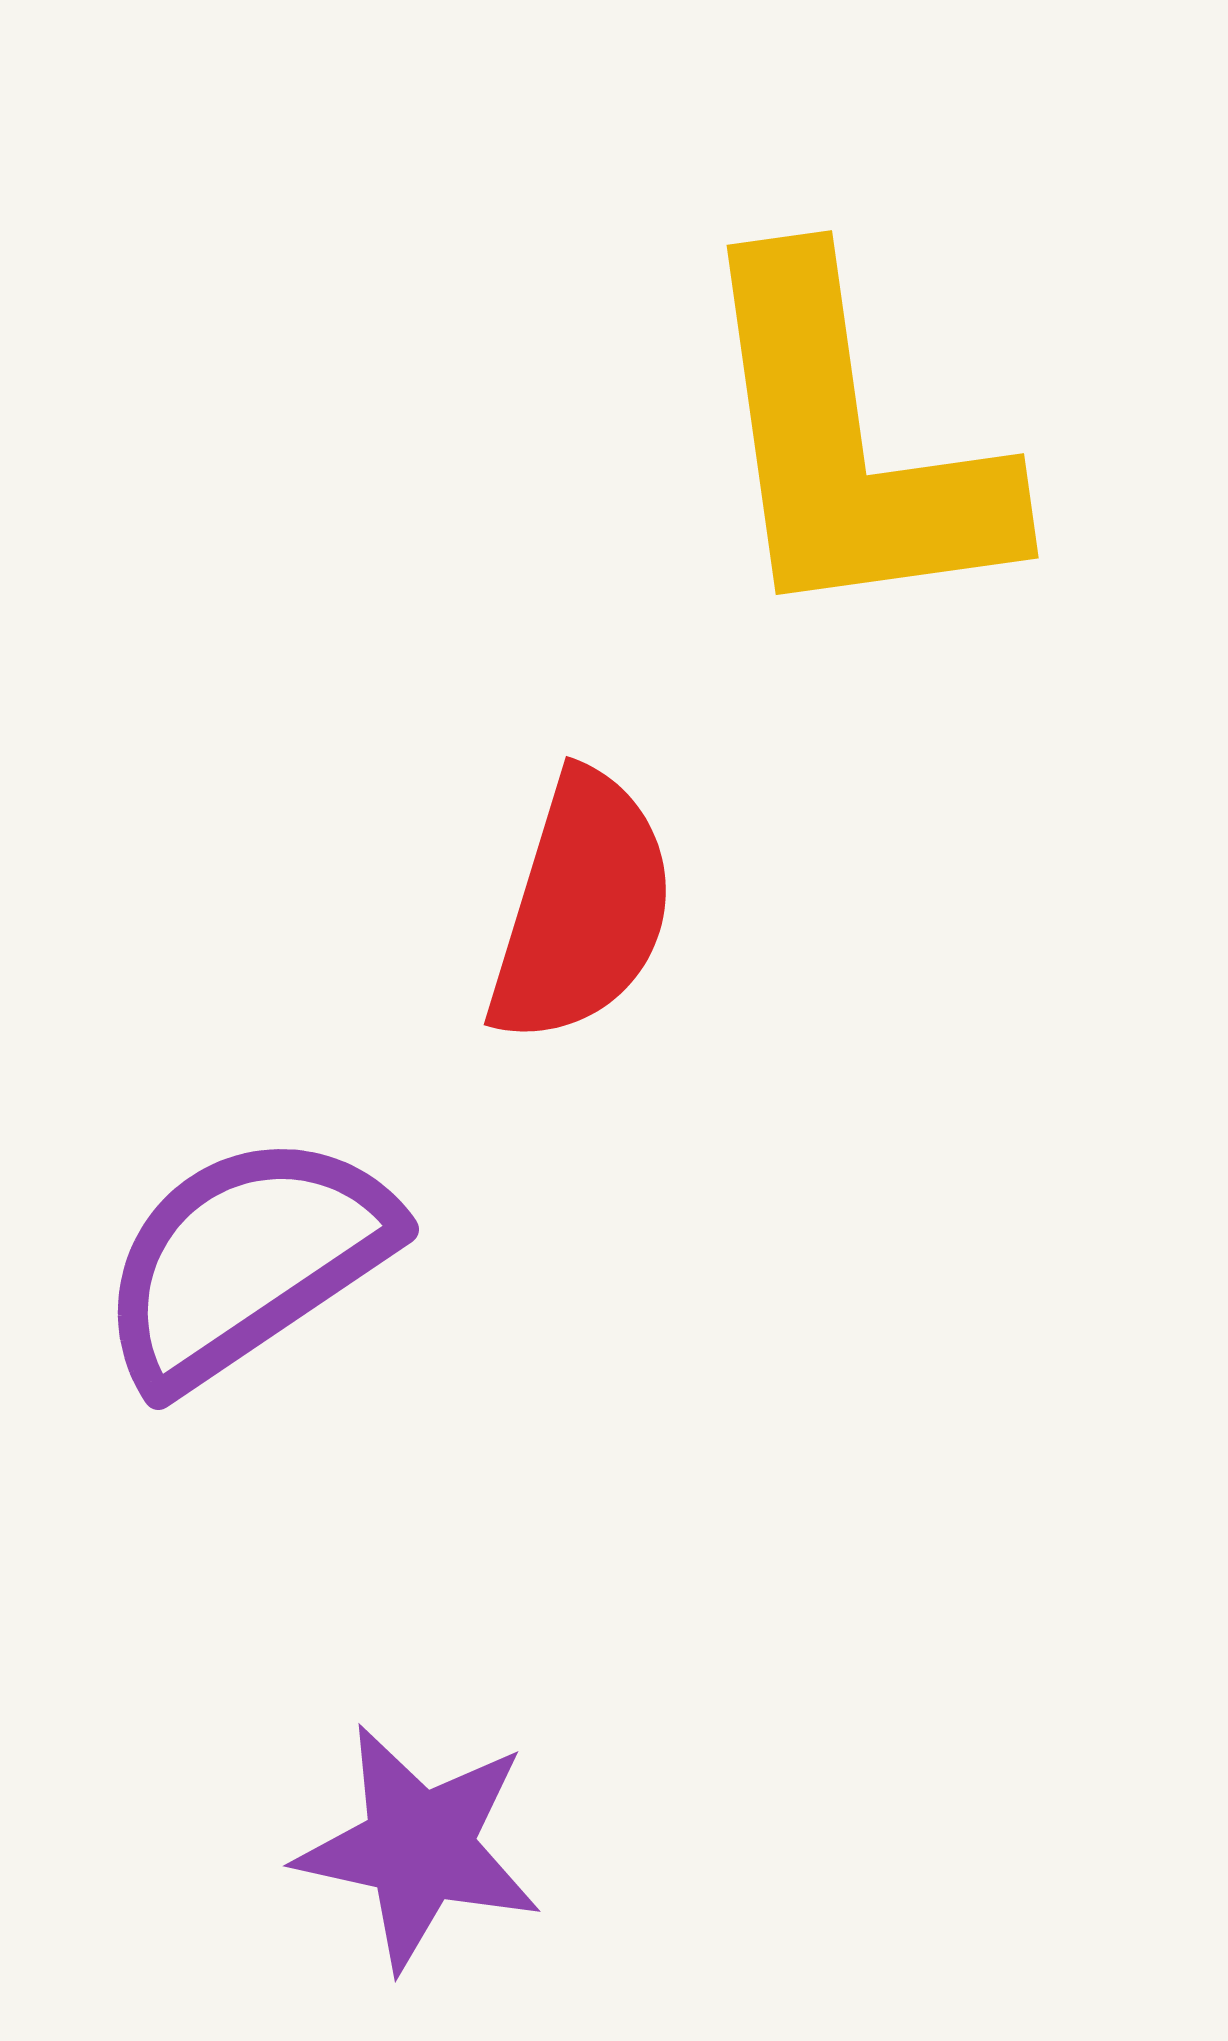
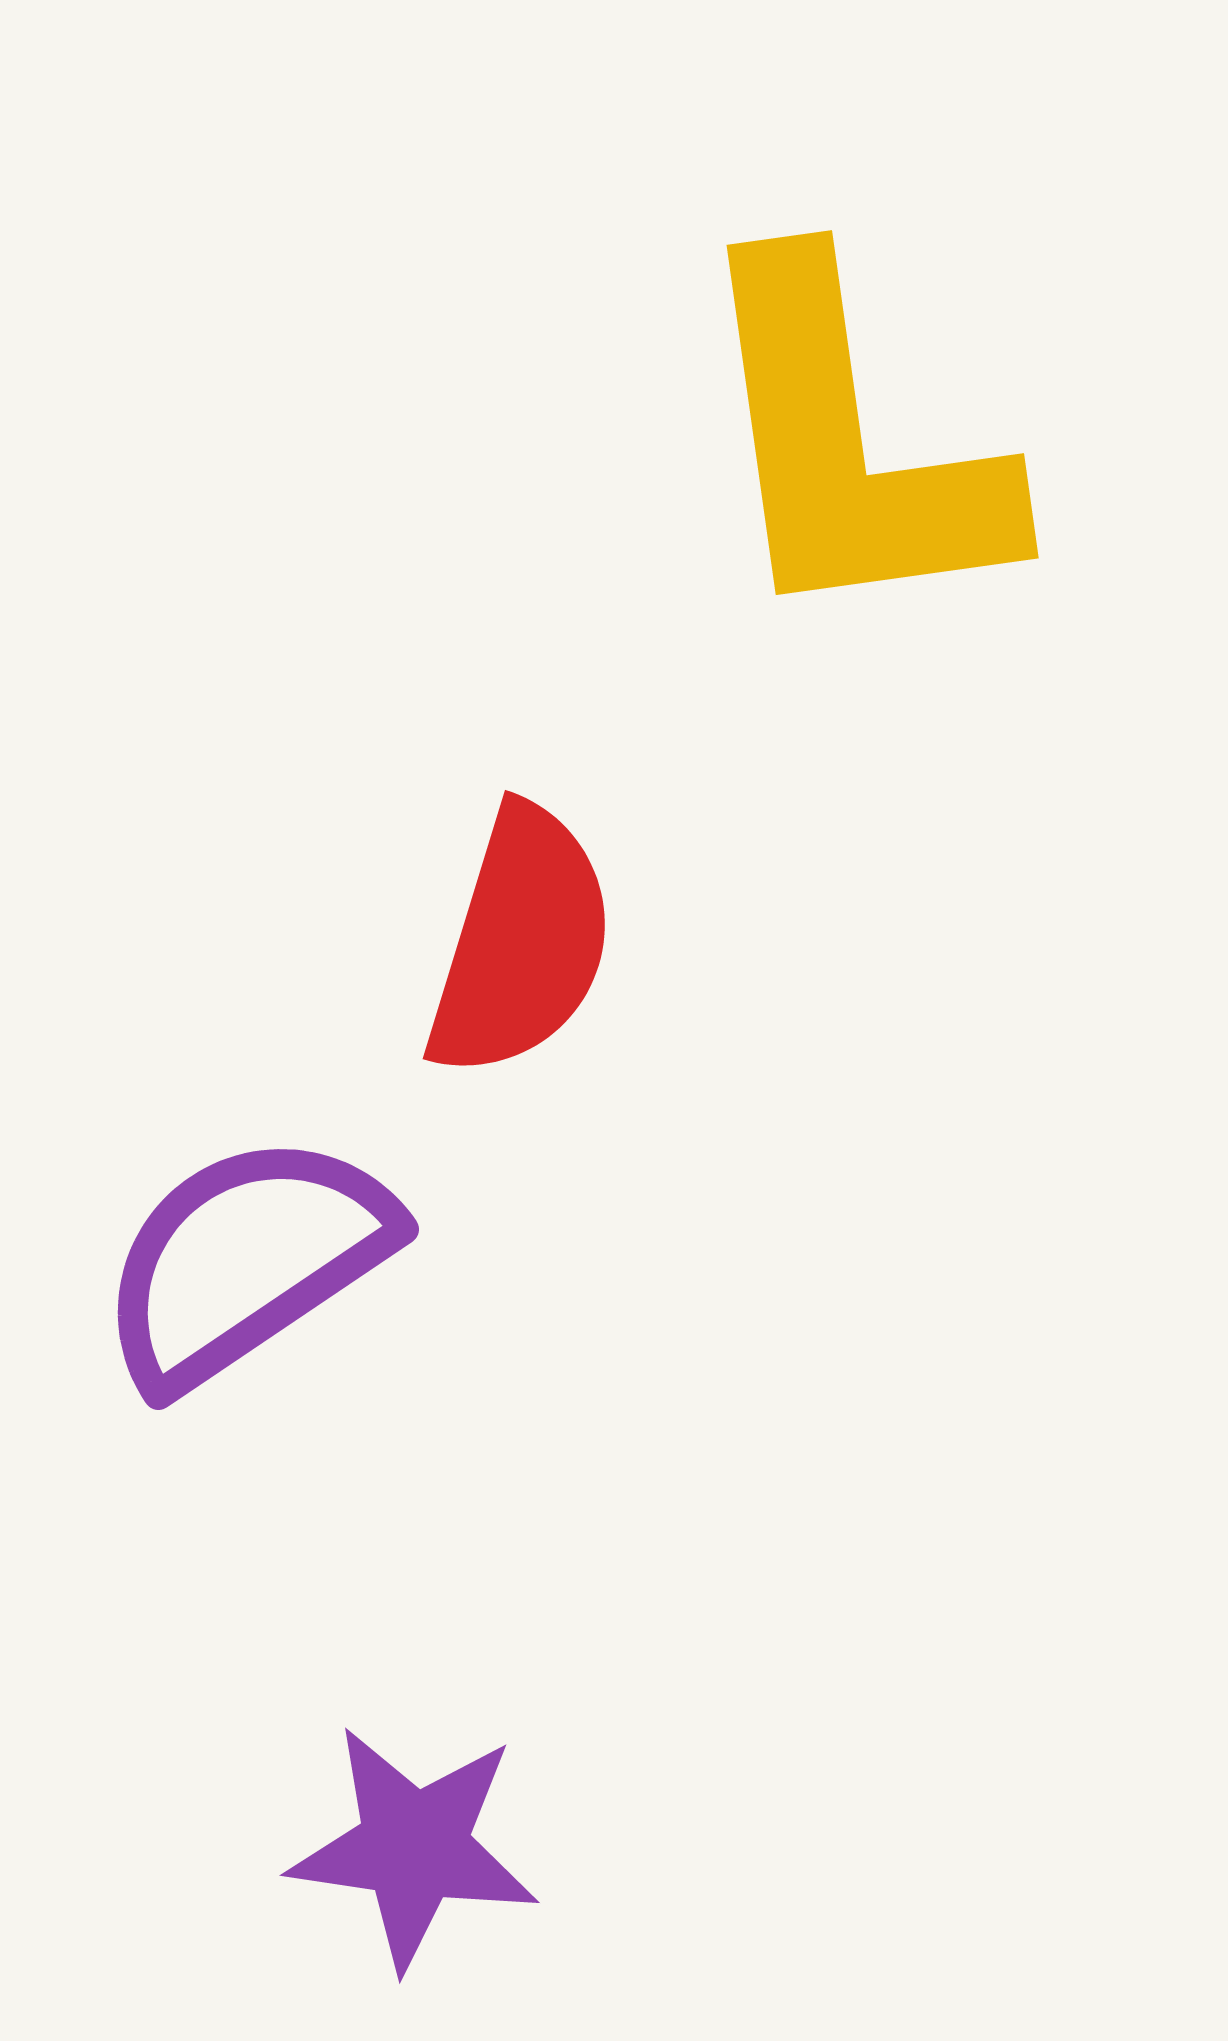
red semicircle: moved 61 px left, 34 px down
purple star: moved 5 px left; rotated 4 degrees counterclockwise
